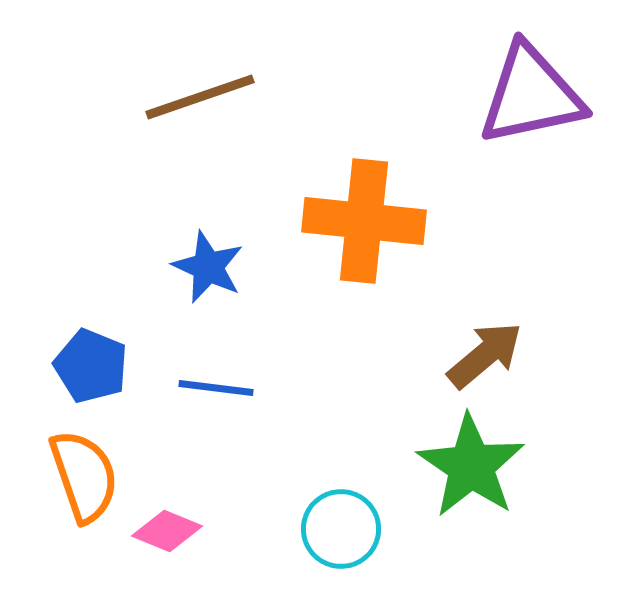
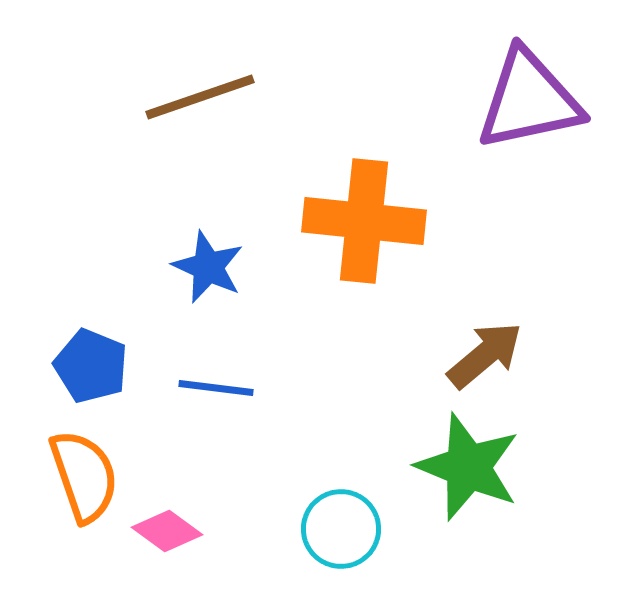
purple triangle: moved 2 px left, 5 px down
green star: moved 3 px left, 1 px down; rotated 12 degrees counterclockwise
pink diamond: rotated 14 degrees clockwise
